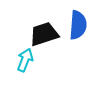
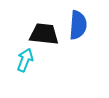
black trapezoid: rotated 24 degrees clockwise
